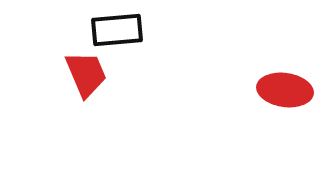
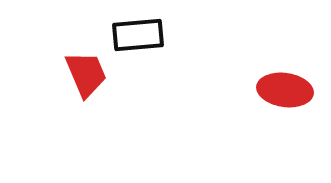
black rectangle: moved 21 px right, 5 px down
